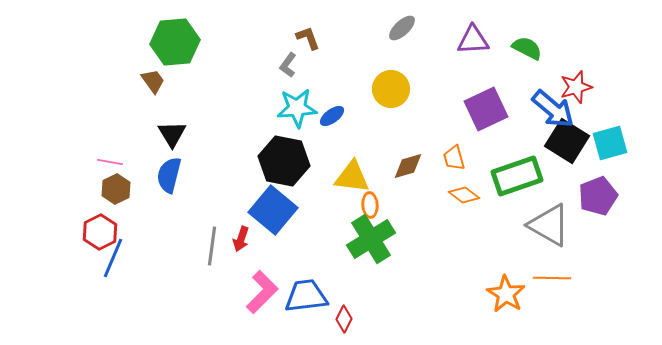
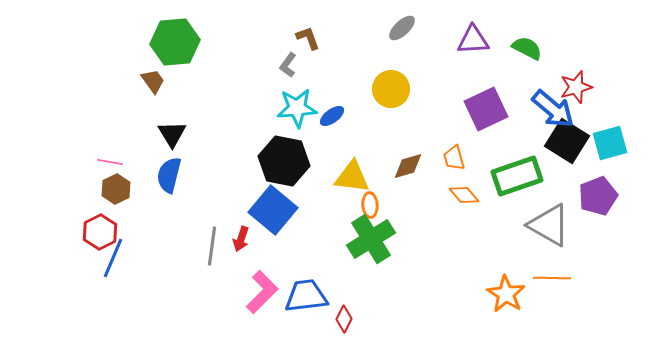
orange diamond: rotated 12 degrees clockwise
